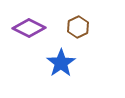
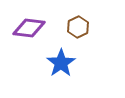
purple diamond: rotated 20 degrees counterclockwise
